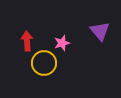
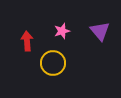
pink star: moved 12 px up
yellow circle: moved 9 px right
